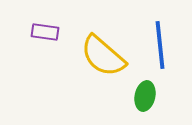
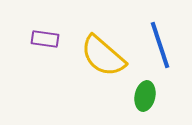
purple rectangle: moved 7 px down
blue line: rotated 12 degrees counterclockwise
